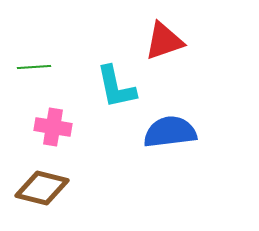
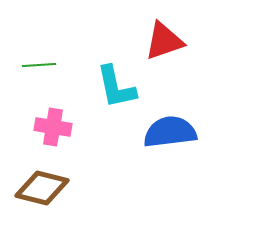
green line: moved 5 px right, 2 px up
